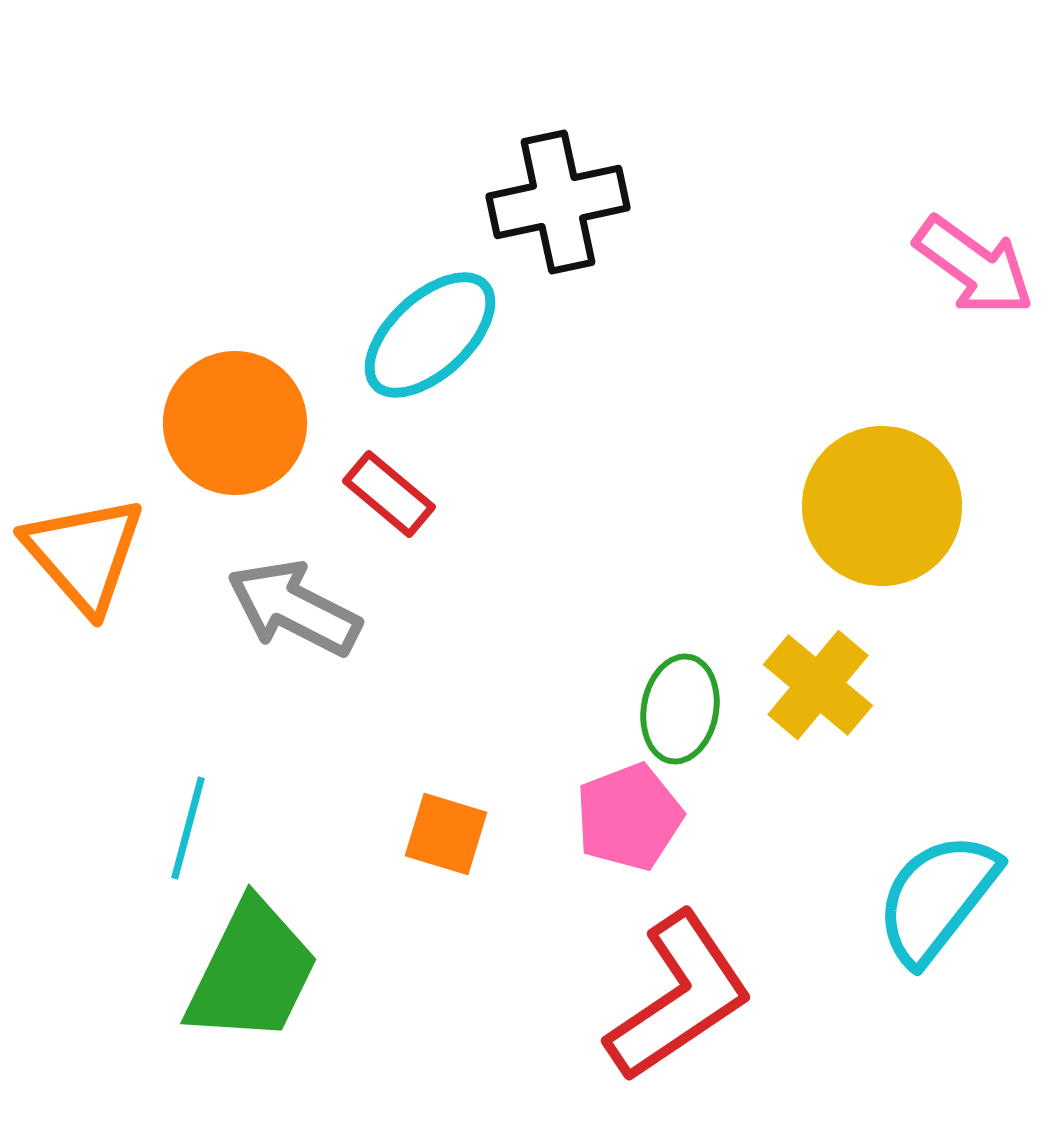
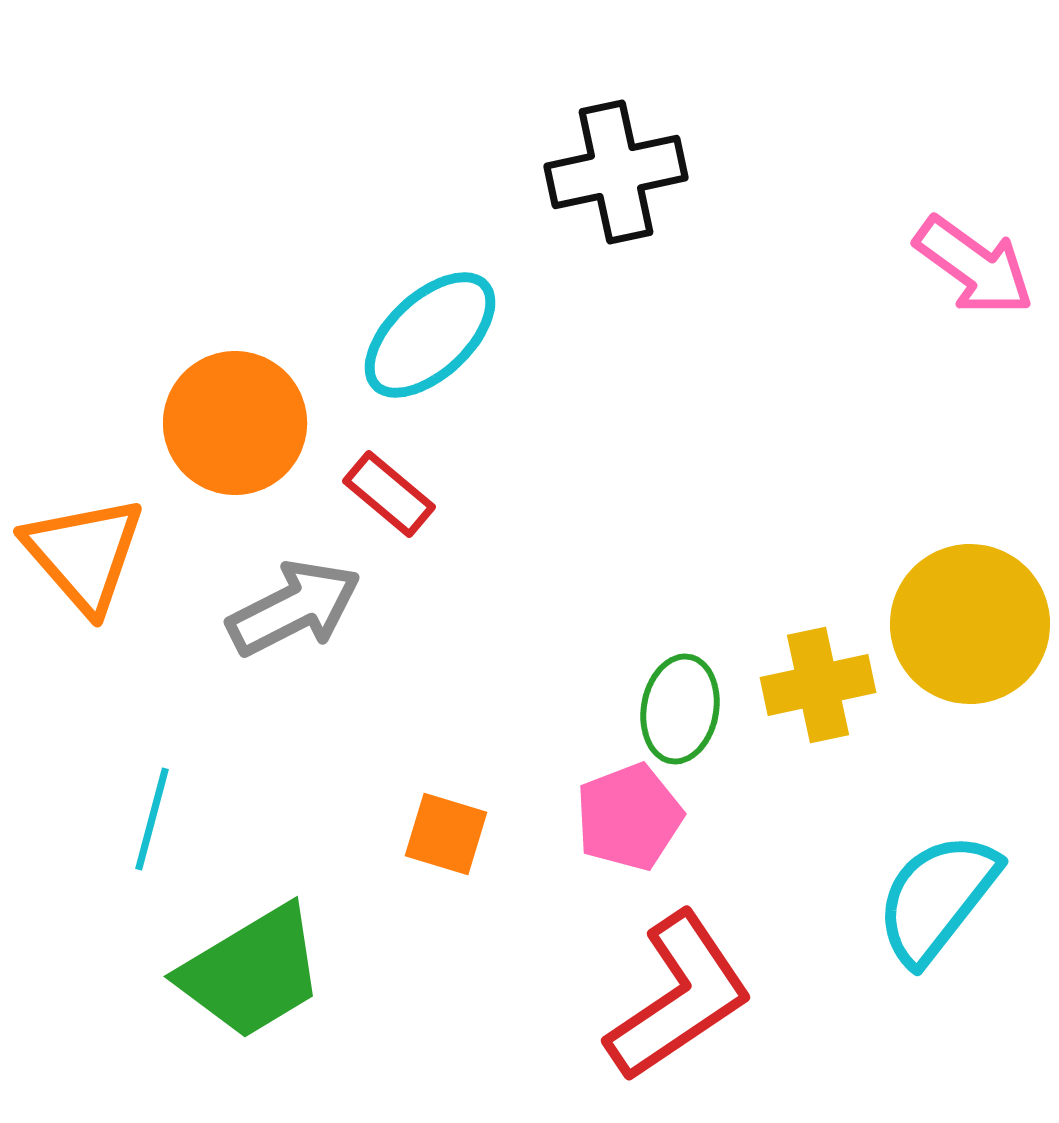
black cross: moved 58 px right, 30 px up
yellow circle: moved 88 px right, 118 px down
gray arrow: rotated 126 degrees clockwise
yellow cross: rotated 38 degrees clockwise
cyan line: moved 36 px left, 9 px up
green trapezoid: rotated 33 degrees clockwise
